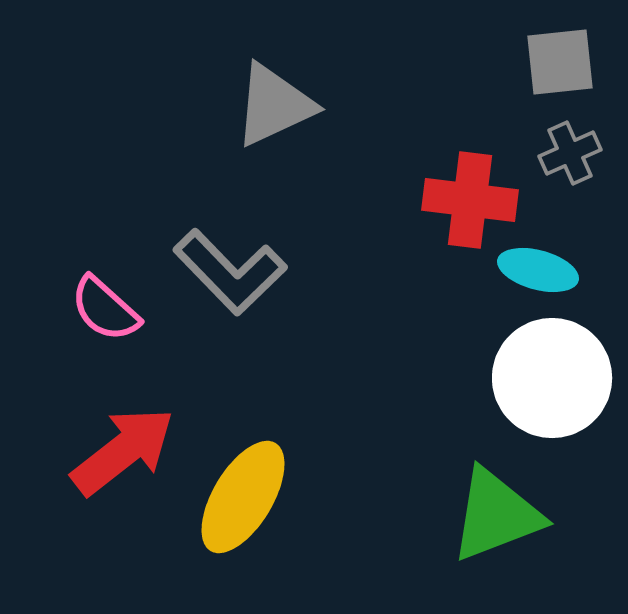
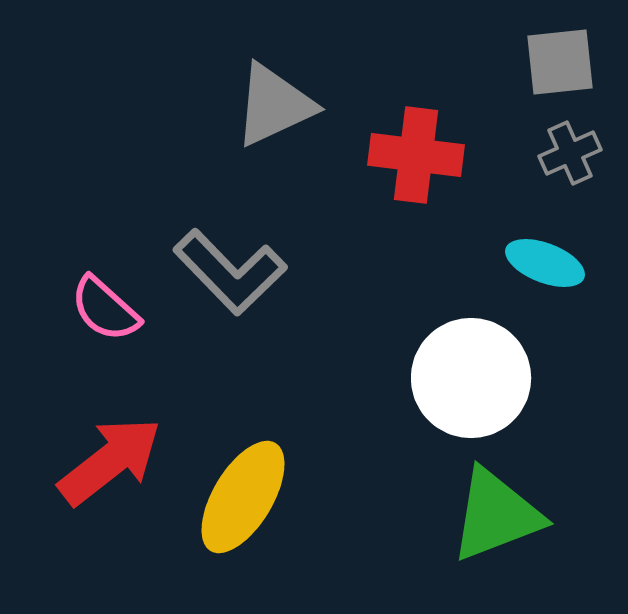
red cross: moved 54 px left, 45 px up
cyan ellipse: moved 7 px right, 7 px up; rotated 6 degrees clockwise
white circle: moved 81 px left
red arrow: moved 13 px left, 10 px down
